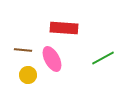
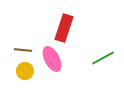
red rectangle: rotated 76 degrees counterclockwise
yellow circle: moved 3 px left, 4 px up
